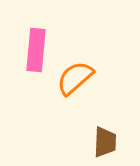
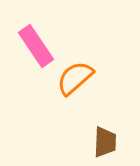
pink rectangle: moved 4 px up; rotated 39 degrees counterclockwise
